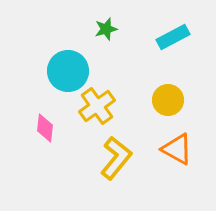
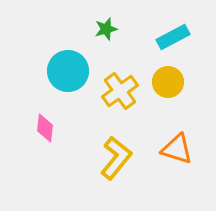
yellow circle: moved 18 px up
yellow cross: moved 23 px right, 15 px up
orange triangle: rotated 12 degrees counterclockwise
